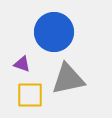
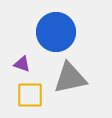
blue circle: moved 2 px right
gray triangle: moved 2 px right, 1 px up
